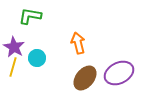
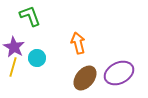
green L-shape: rotated 60 degrees clockwise
